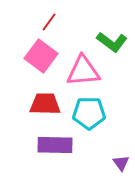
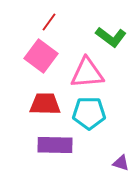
green L-shape: moved 1 px left, 5 px up
pink triangle: moved 4 px right, 2 px down
purple triangle: rotated 36 degrees counterclockwise
